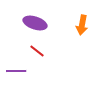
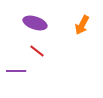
orange arrow: rotated 18 degrees clockwise
